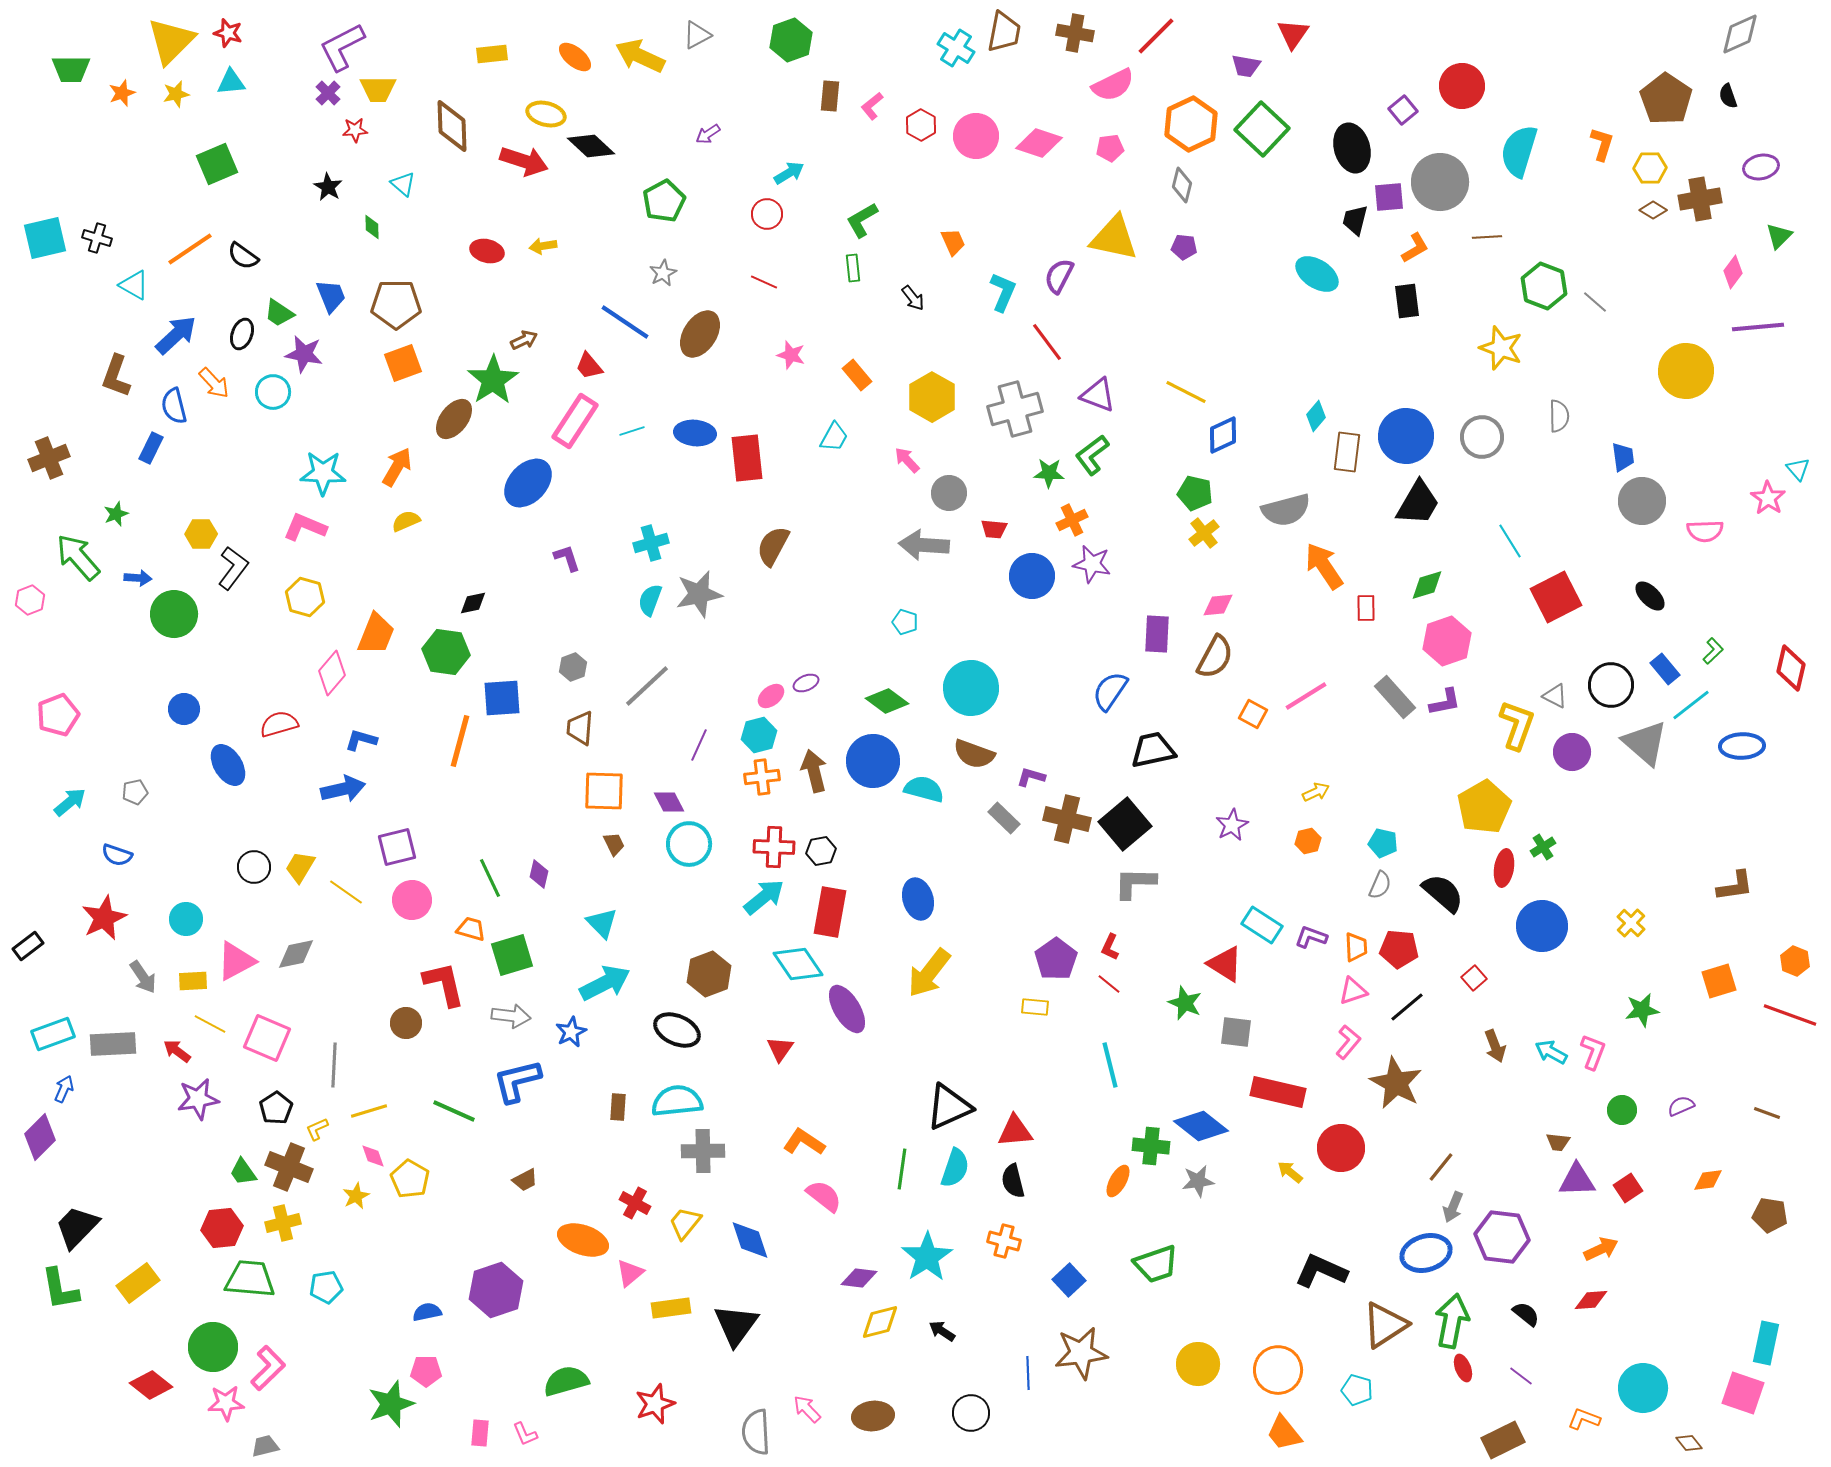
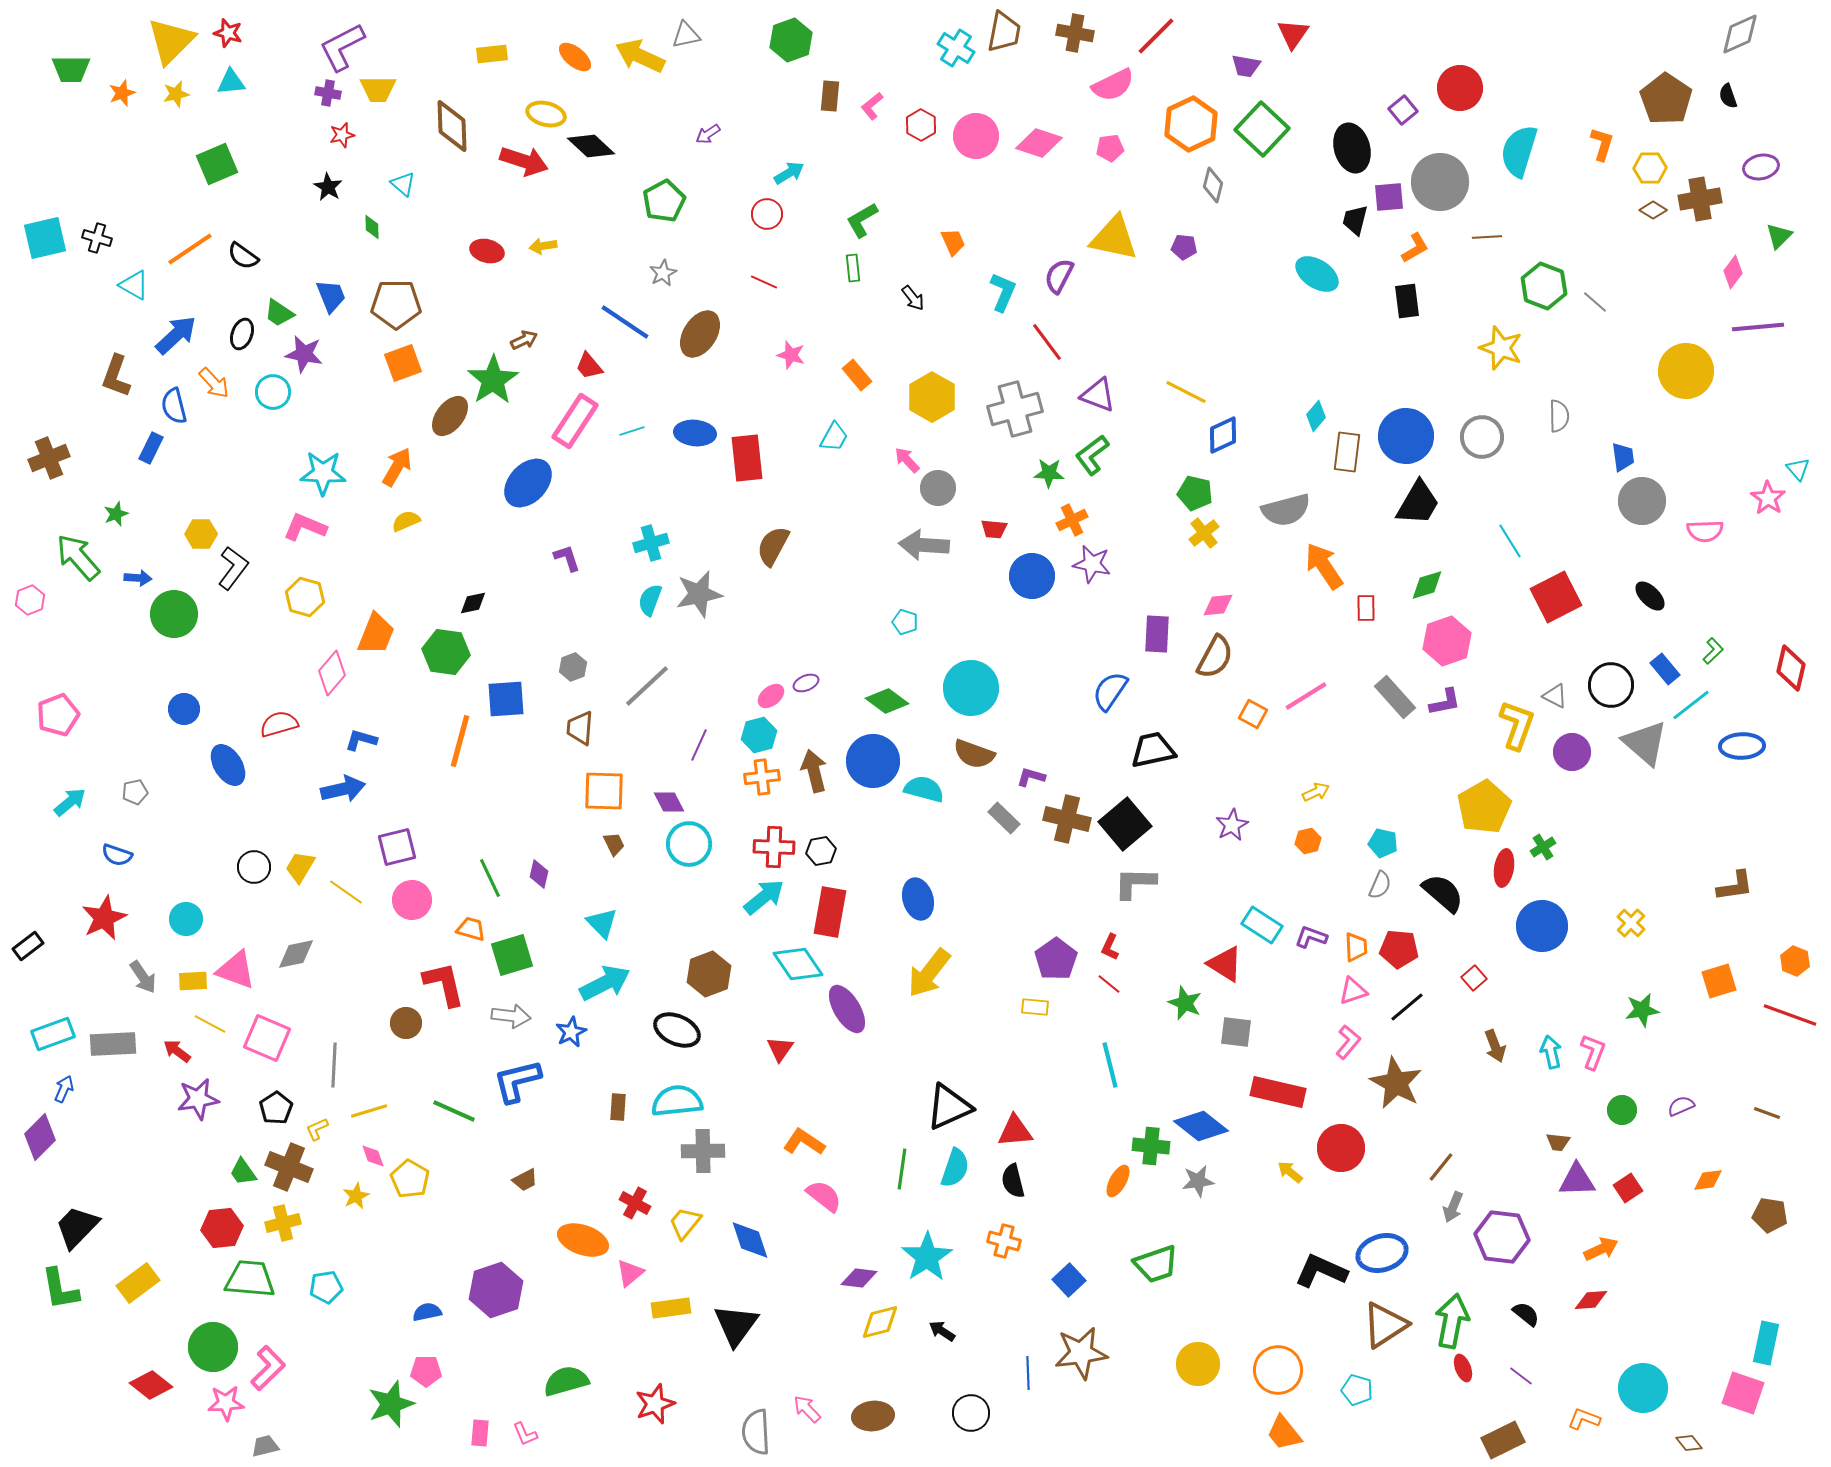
gray triangle at (697, 35): moved 11 px left; rotated 16 degrees clockwise
red circle at (1462, 86): moved 2 px left, 2 px down
purple cross at (328, 93): rotated 35 degrees counterclockwise
red star at (355, 130): moved 13 px left, 5 px down; rotated 10 degrees counterclockwise
gray diamond at (1182, 185): moved 31 px right
brown ellipse at (454, 419): moved 4 px left, 3 px up
gray circle at (949, 493): moved 11 px left, 5 px up
blue square at (502, 698): moved 4 px right, 1 px down
pink triangle at (236, 961): moved 9 px down; rotated 48 degrees clockwise
cyan arrow at (1551, 1052): rotated 48 degrees clockwise
blue ellipse at (1426, 1253): moved 44 px left
